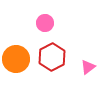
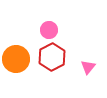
pink circle: moved 4 px right, 7 px down
pink triangle: rotated 14 degrees counterclockwise
